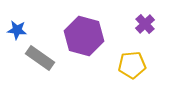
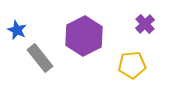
blue star: rotated 18 degrees clockwise
purple hexagon: rotated 18 degrees clockwise
gray rectangle: rotated 16 degrees clockwise
